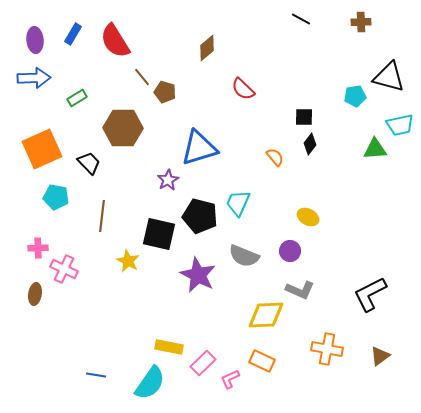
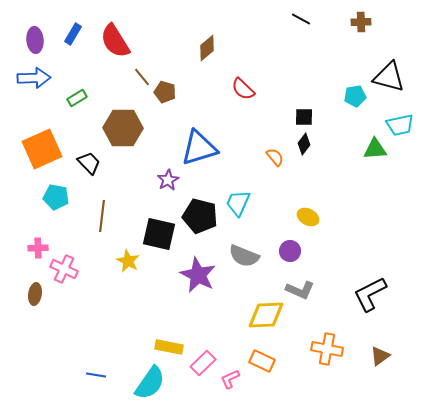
black diamond at (310, 144): moved 6 px left
